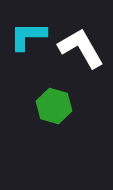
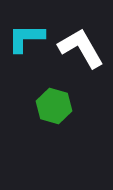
cyan L-shape: moved 2 px left, 2 px down
